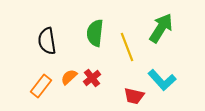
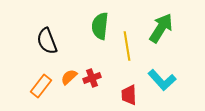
green semicircle: moved 5 px right, 7 px up
black semicircle: rotated 12 degrees counterclockwise
yellow line: moved 1 px up; rotated 12 degrees clockwise
red cross: rotated 18 degrees clockwise
red trapezoid: moved 5 px left, 1 px up; rotated 75 degrees clockwise
